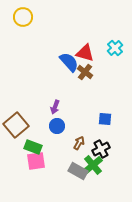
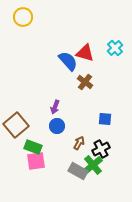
blue semicircle: moved 1 px left, 1 px up
brown cross: moved 10 px down
